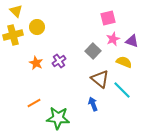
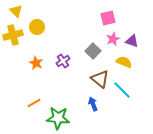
purple cross: moved 4 px right
